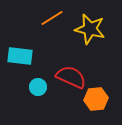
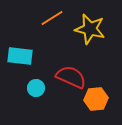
cyan circle: moved 2 px left, 1 px down
